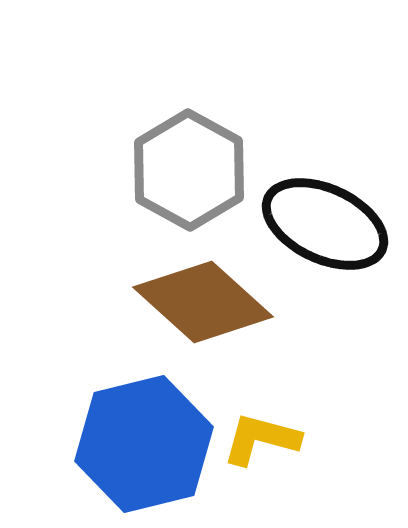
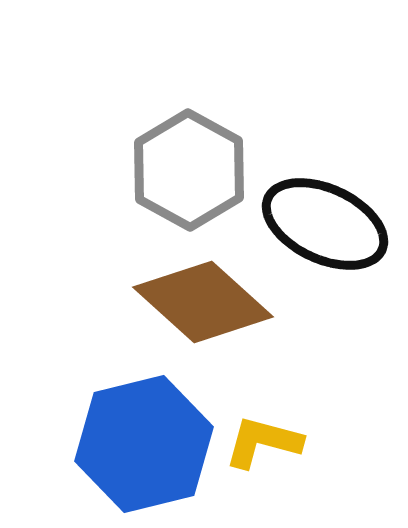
yellow L-shape: moved 2 px right, 3 px down
